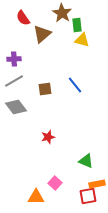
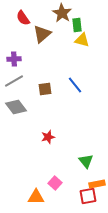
green triangle: rotated 28 degrees clockwise
